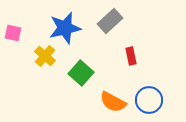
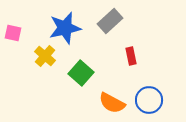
orange semicircle: moved 1 px left, 1 px down
